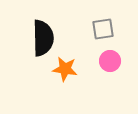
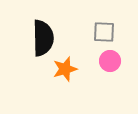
gray square: moved 1 px right, 3 px down; rotated 10 degrees clockwise
orange star: rotated 25 degrees counterclockwise
